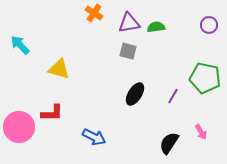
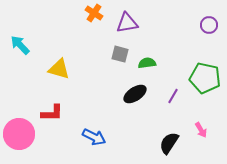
purple triangle: moved 2 px left
green semicircle: moved 9 px left, 36 px down
gray square: moved 8 px left, 3 px down
black ellipse: rotated 25 degrees clockwise
pink circle: moved 7 px down
pink arrow: moved 2 px up
